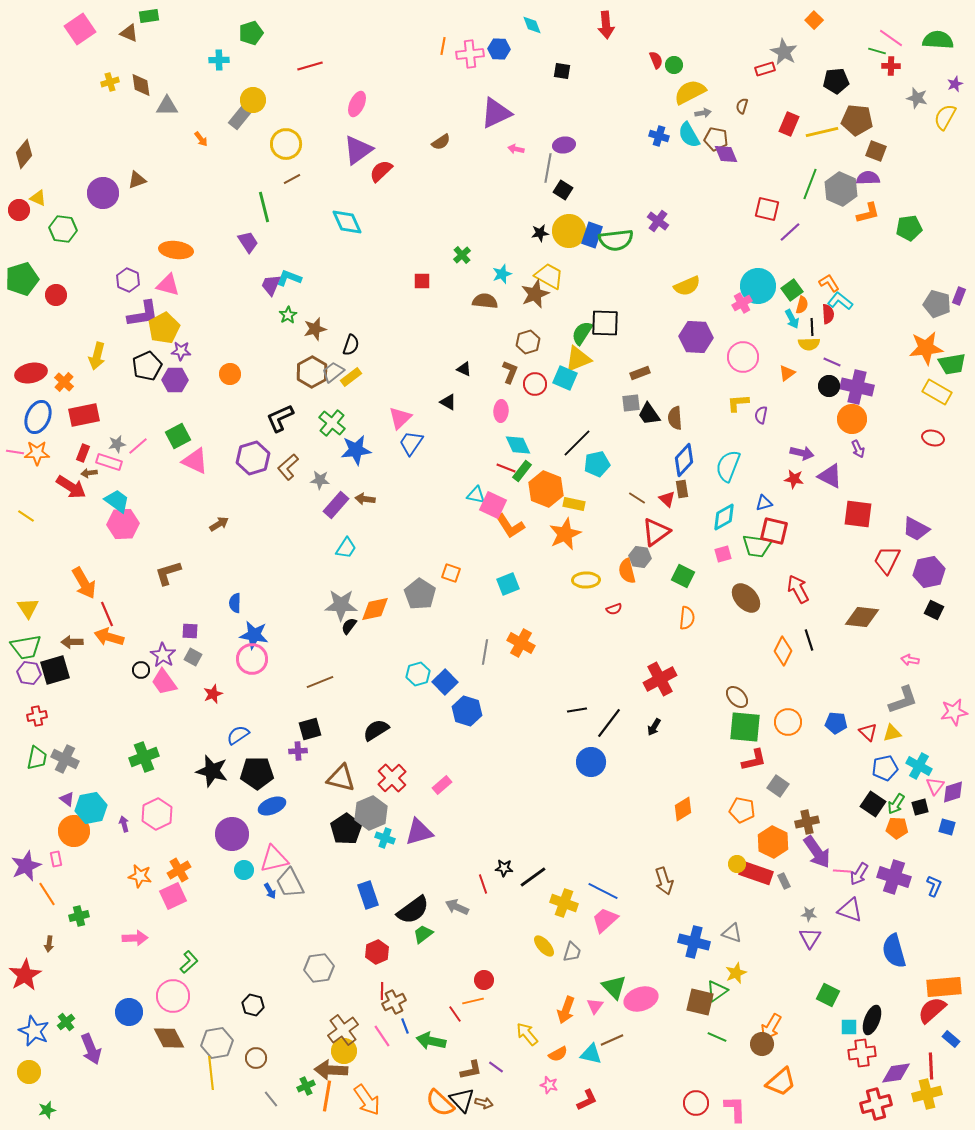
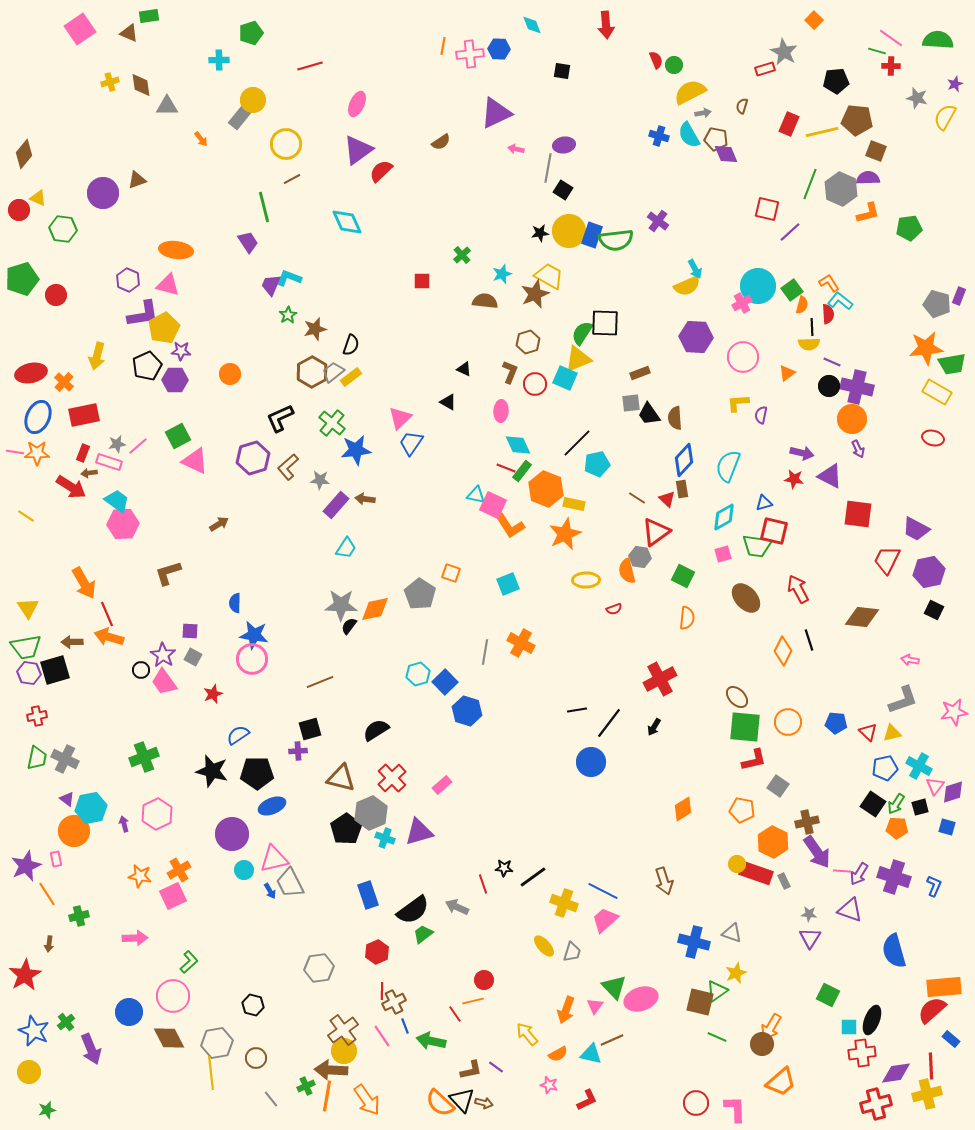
cyan arrow at (792, 319): moved 97 px left, 50 px up
